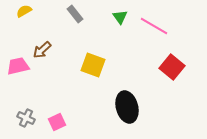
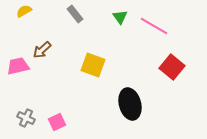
black ellipse: moved 3 px right, 3 px up
